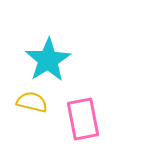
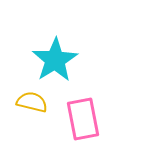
cyan star: moved 7 px right
